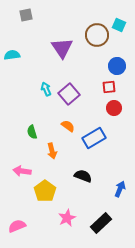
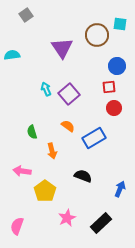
gray square: rotated 24 degrees counterclockwise
cyan square: moved 1 px right, 1 px up; rotated 16 degrees counterclockwise
pink semicircle: rotated 48 degrees counterclockwise
